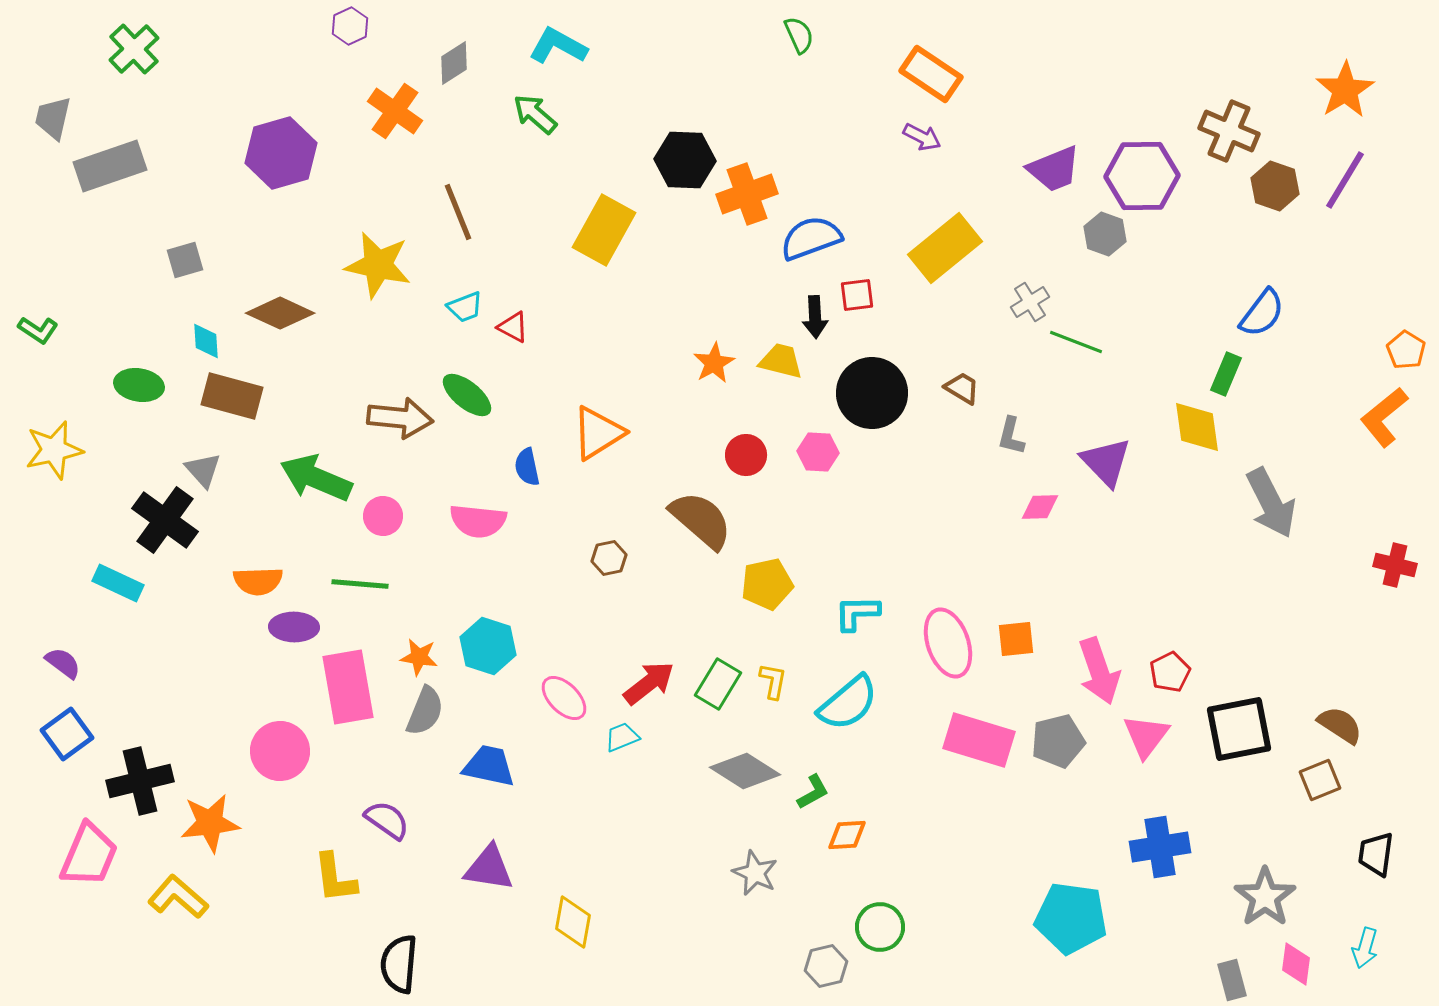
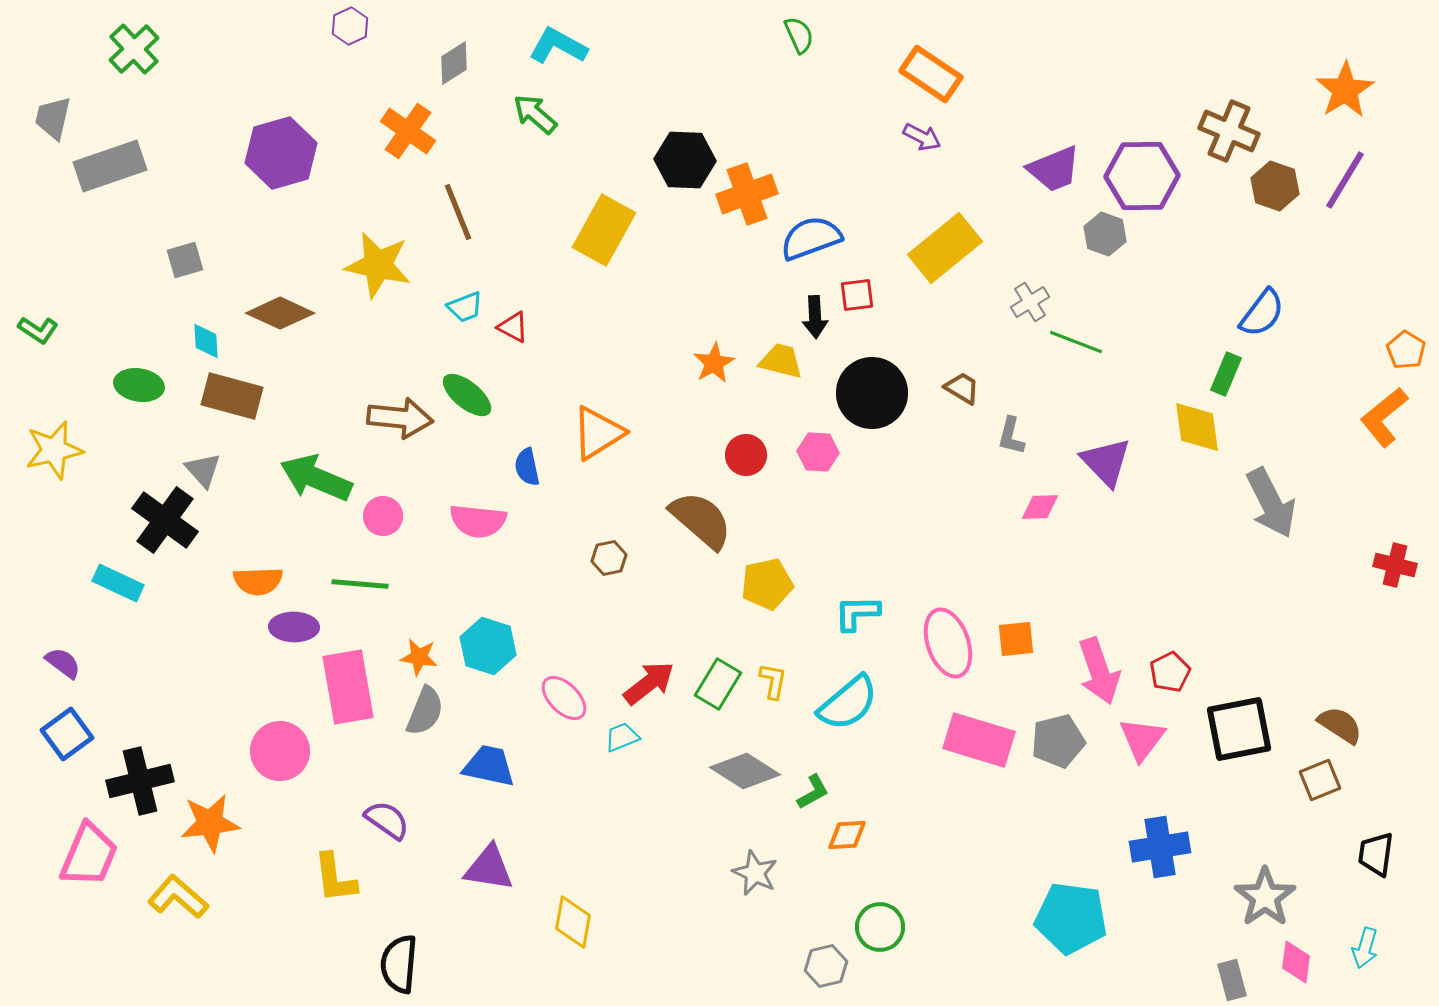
orange cross at (395, 111): moved 13 px right, 20 px down
pink triangle at (1146, 736): moved 4 px left, 3 px down
pink diamond at (1296, 964): moved 2 px up
